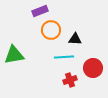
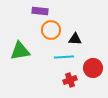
purple rectangle: rotated 28 degrees clockwise
green triangle: moved 6 px right, 4 px up
